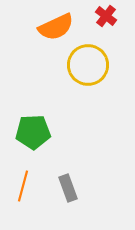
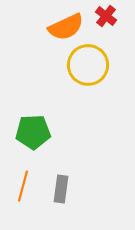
orange semicircle: moved 10 px right
gray rectangle: moved 7 px left, 1 px down; rotated 28 degrees clockwise
